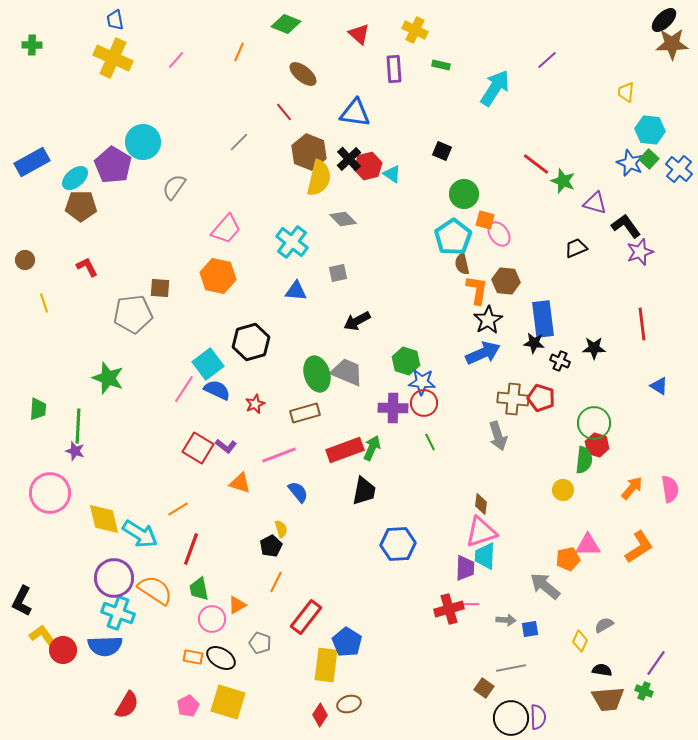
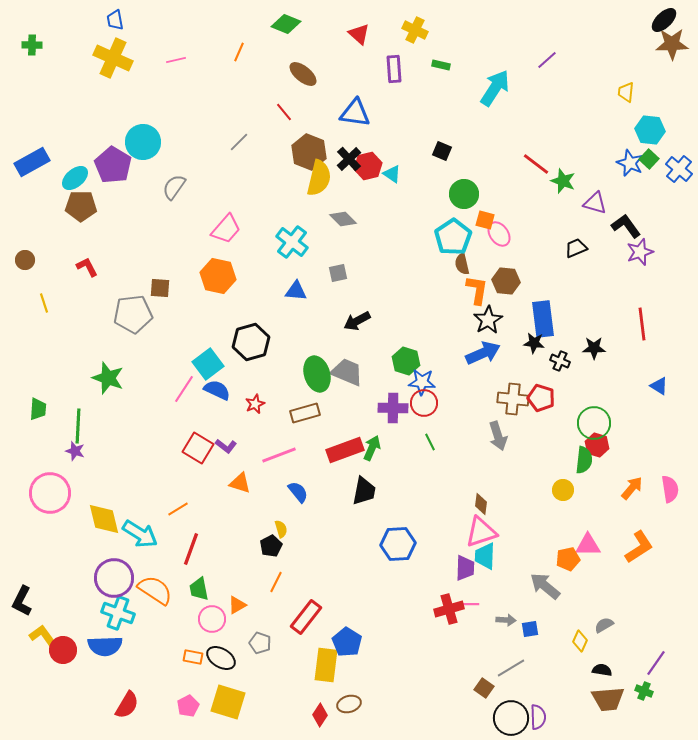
pink line at (176, 60): rotated 36 degrees clockwise
gray line at (511, 668): rotated 20 degrees counterclockwise
